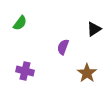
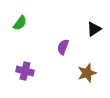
brown star: rotated 18 degrees clockwise
